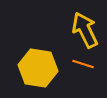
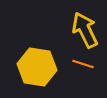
yellow hexagon: moved 1 px left, 1 px up
